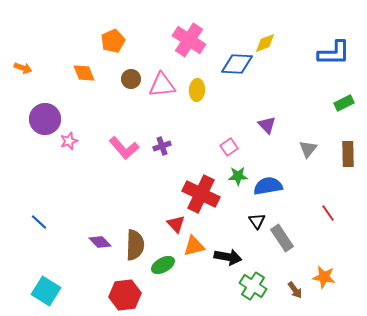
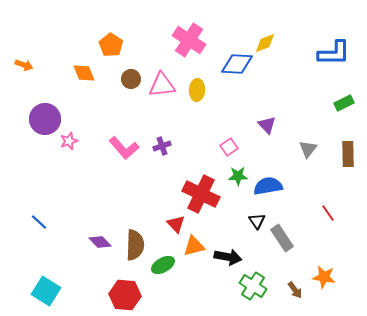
orange pentagon: moved 2 px left, 4 px down; rotated 15 degrees counterclockwise
orange arrow: moved 1 px right, 3 px up
red hexagon: rotated 12 degrees clockwise
